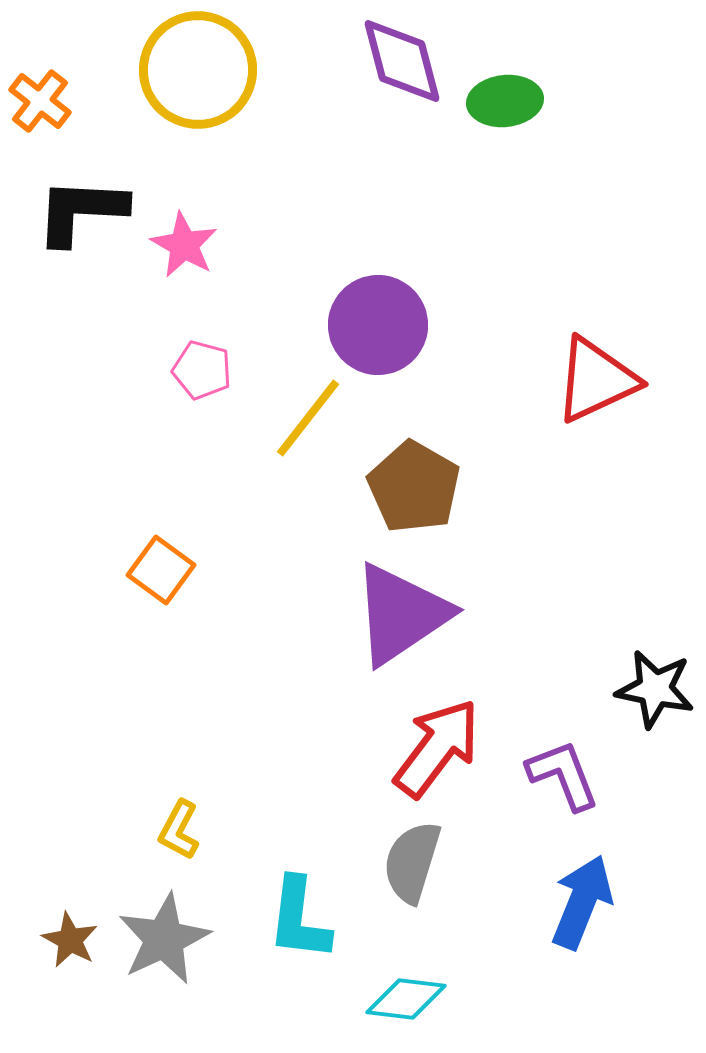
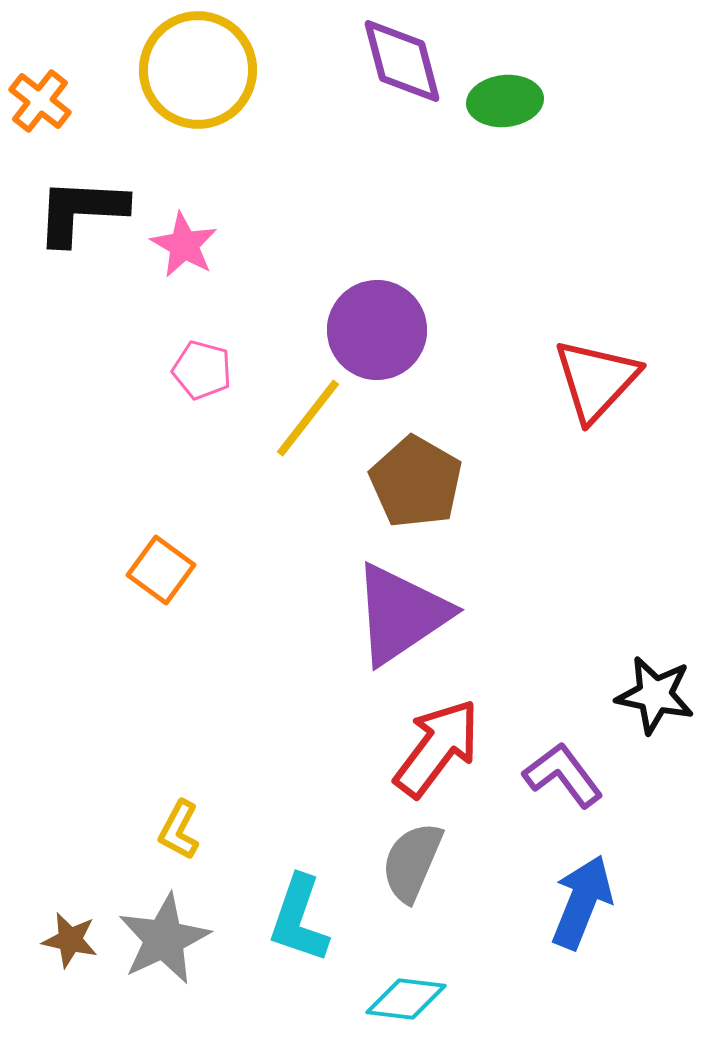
purple circle: moved 1 px left, 5 px down
red triangle: rotated 22 degrees counterclockwise
brown pentagon: moved 2 px right, 5 px up
black star: moved 6 px down
purple L-shape: rotated 16 degrees counterclockwise
gray semicircle: rotated 6 degrees clockwise
cyan L-shape: rotated 12 degrees clockwise
brown star: rotated 16 degrees counterclockwise
